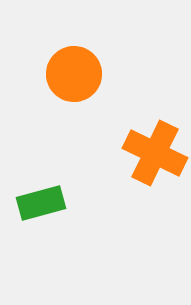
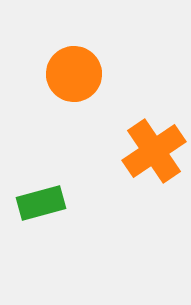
orange cross: moved 1 px left, 2 px up; rotated 30 degrees clockwise
